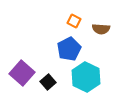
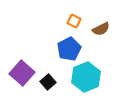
brown semicircle: rotated 30 degrees counterclockwise
cyan hexagon: rotated 12 degrees clockwise
